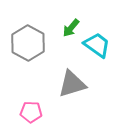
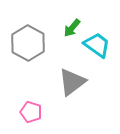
green arrow: moved 1 px right
gray triangle: moved 2 px up; rotated 20 degrees counterclockwise
pink pentagon: rotated 15 degrees clockwise
